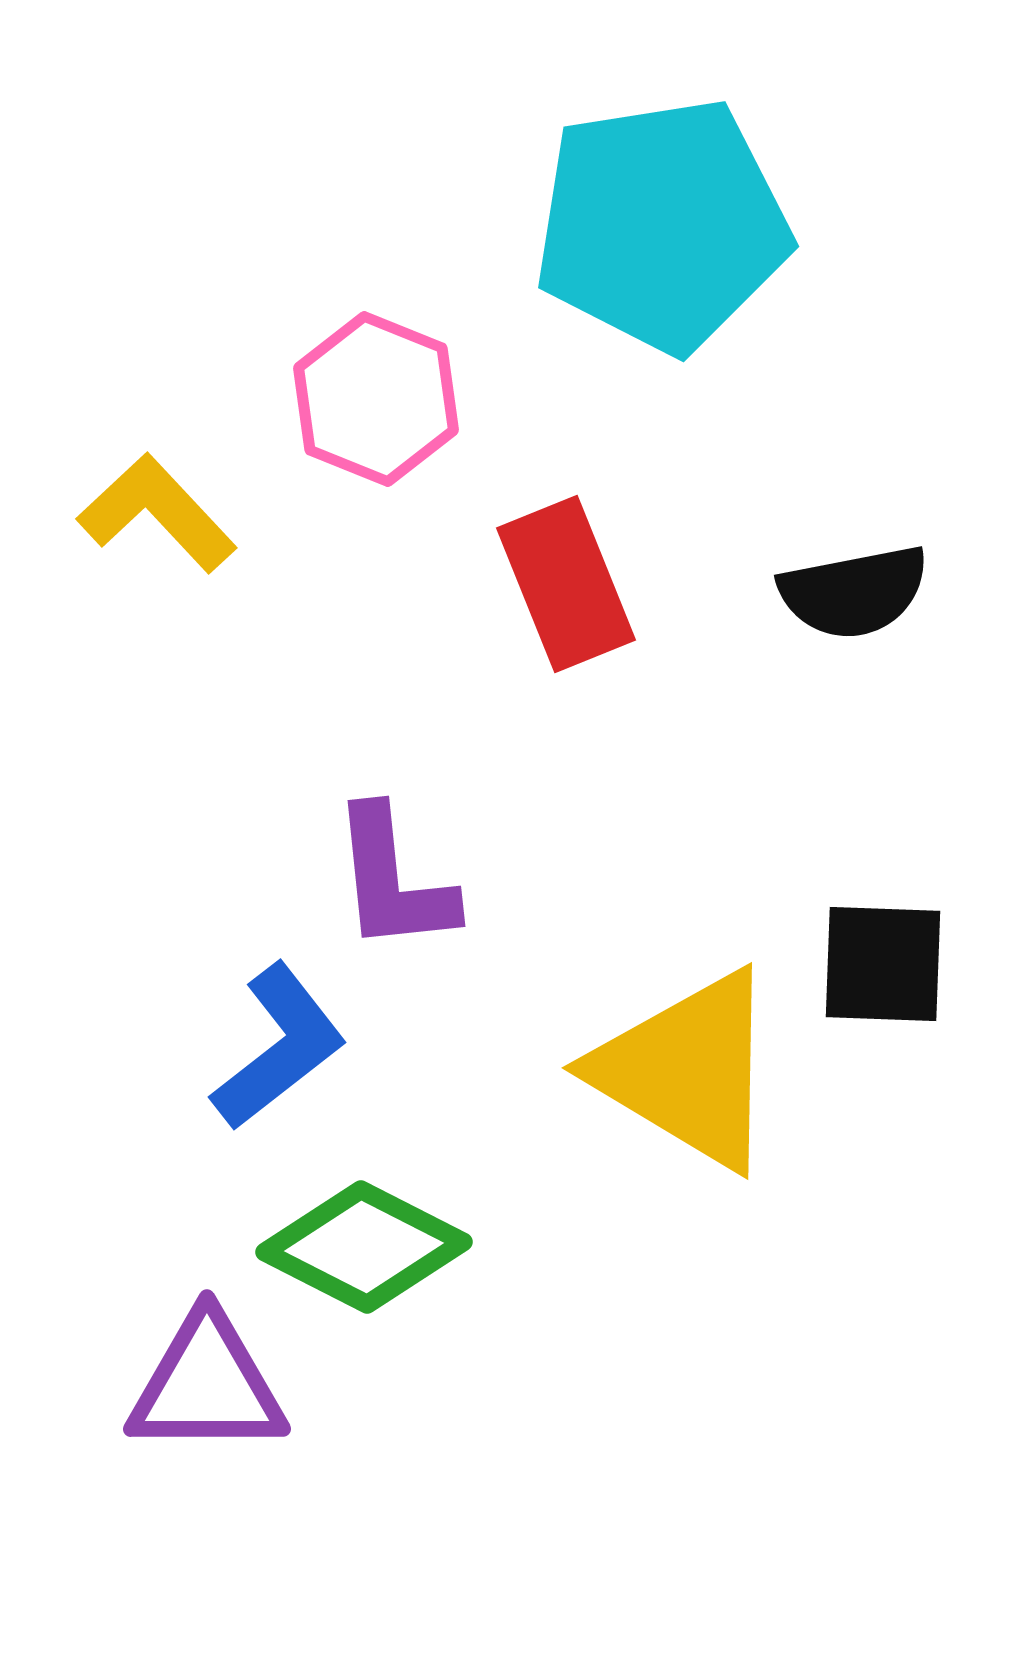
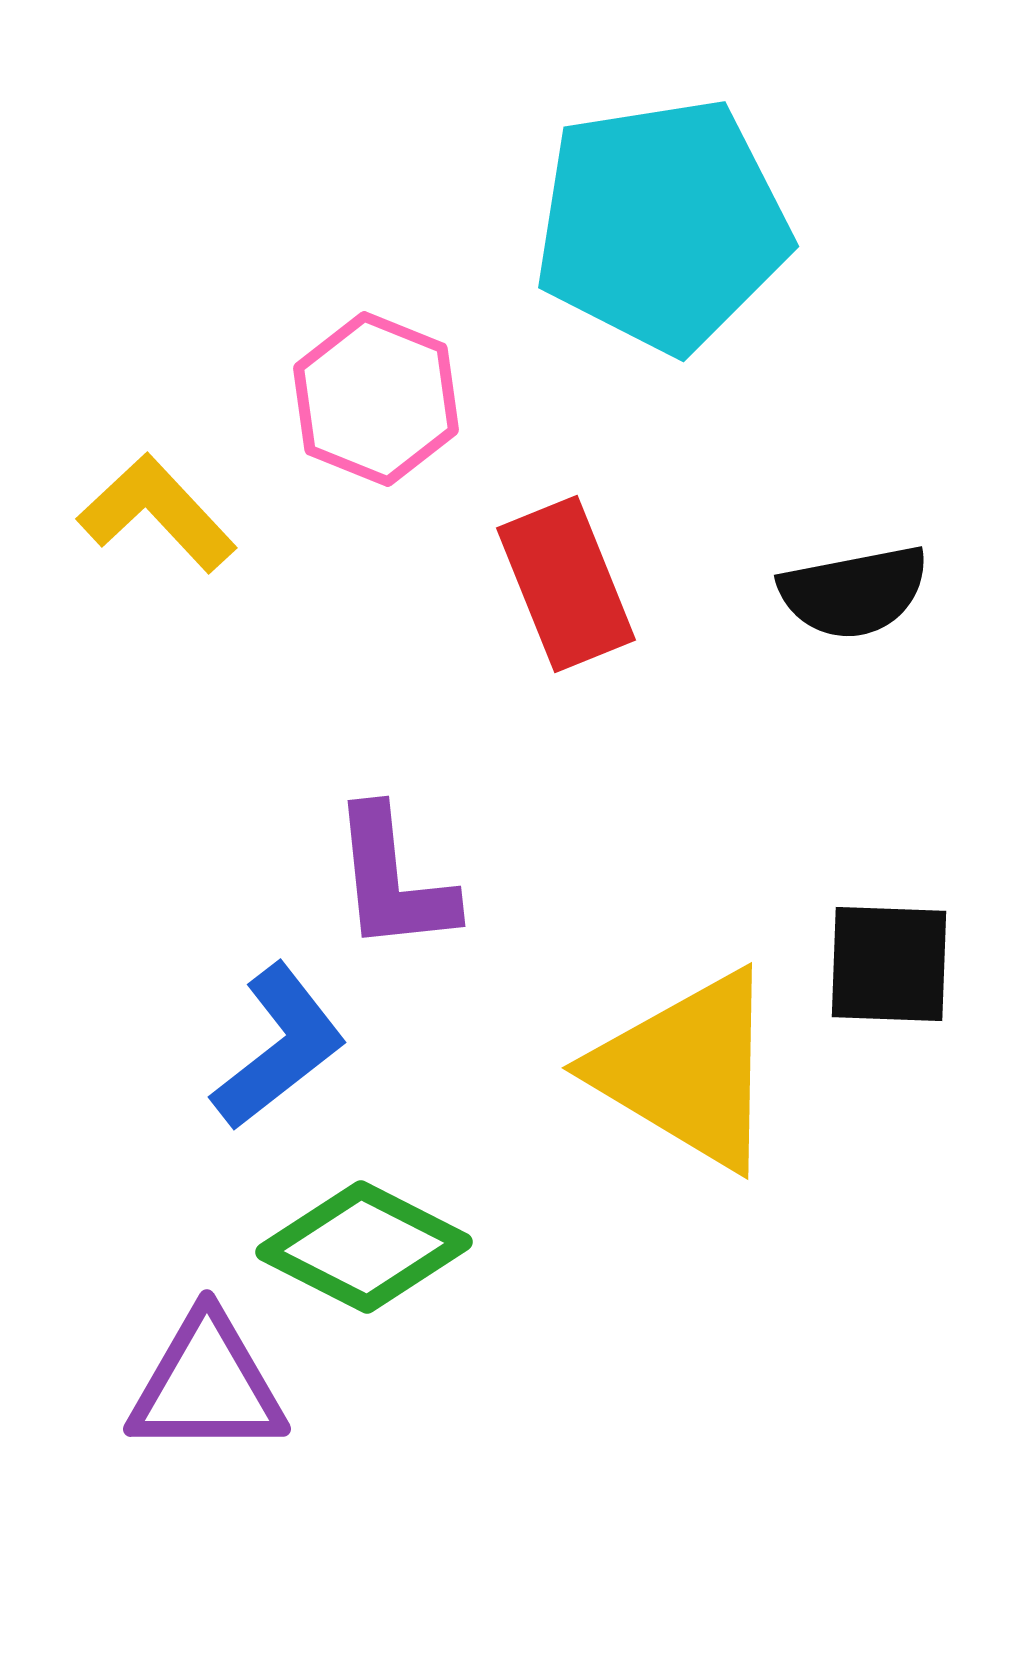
black square: moved 6 px right
